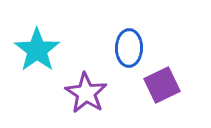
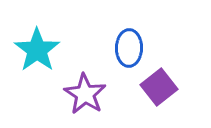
purple square: moved 3 px left, 2 px down; rotated 12 degrees counterclockwise
purple star: moved 1 px left, 1 px down
